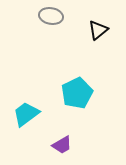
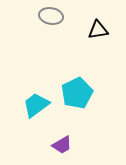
black triangle: rotated 30 degrees clockwise
cyan trapezoid: moved 10 px right, 9 px up
